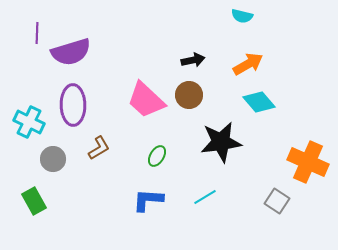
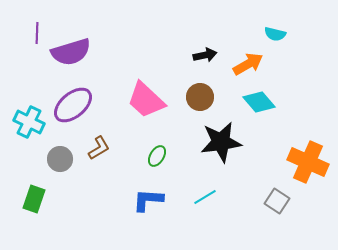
cyan semicircle: moved 33 px right, 18 px down
black arrow: moved 12 px right, 5 px up
brown circle: moved 11 px right, 2 px down
purple ellipse: rotated 51 degrees clockwise
gray circle: moved 7 px right
green rectangle: moved 2 px up; rotated 48 degrees clockwise
